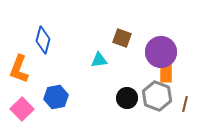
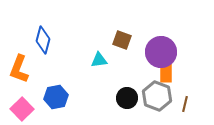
brown square: moved 2 px down
